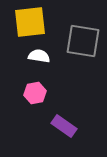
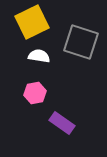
yellow square: moved 2 px right; rotated 20 degrees counterclockwise
gray square: moved 2 px left, 1 px down; rotated 9 degrees clockwise
purple rectangle: moved 2 px left, 3 px up
